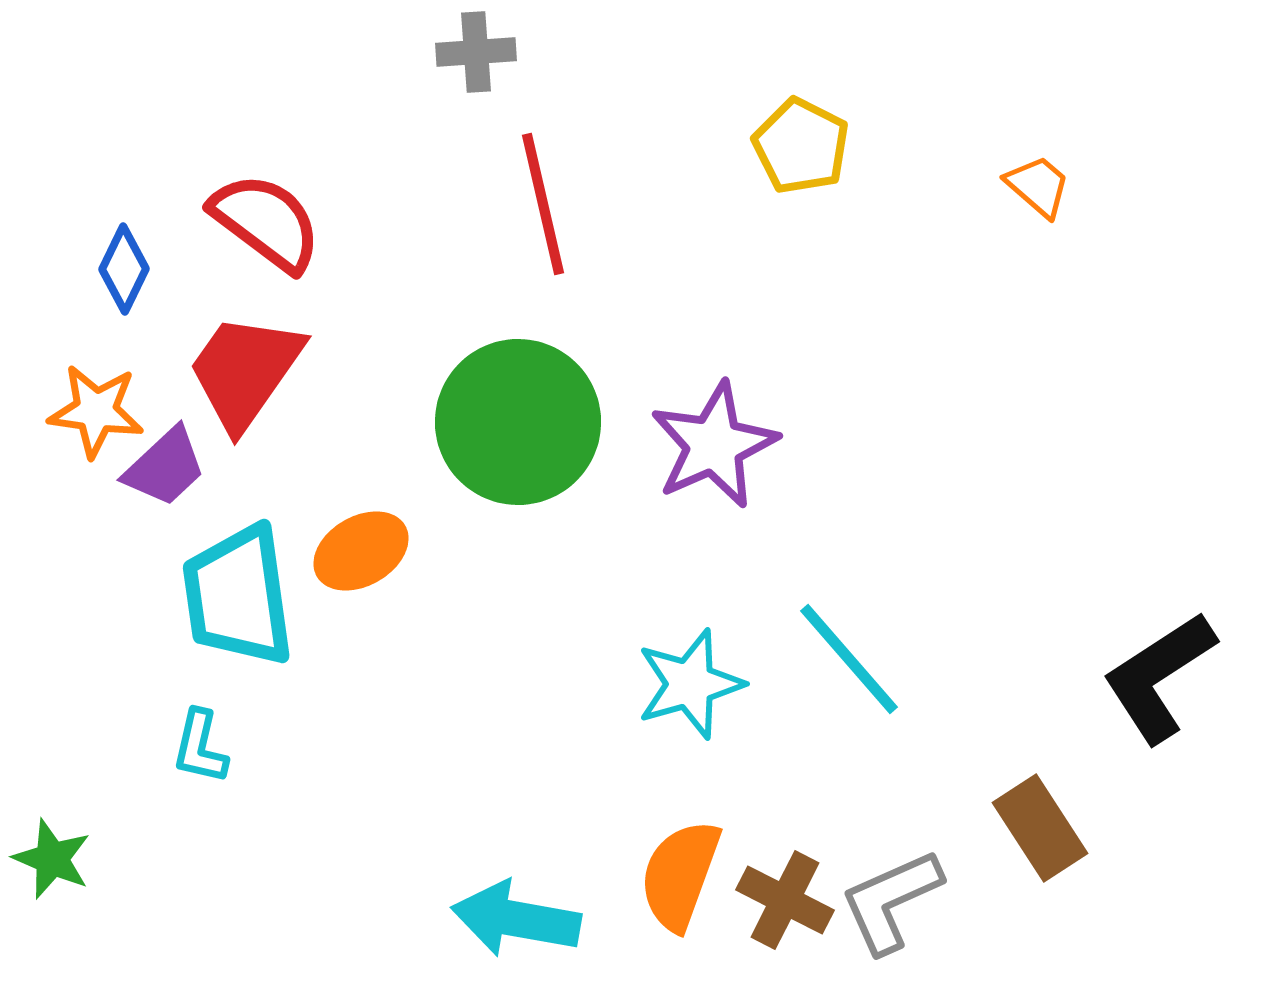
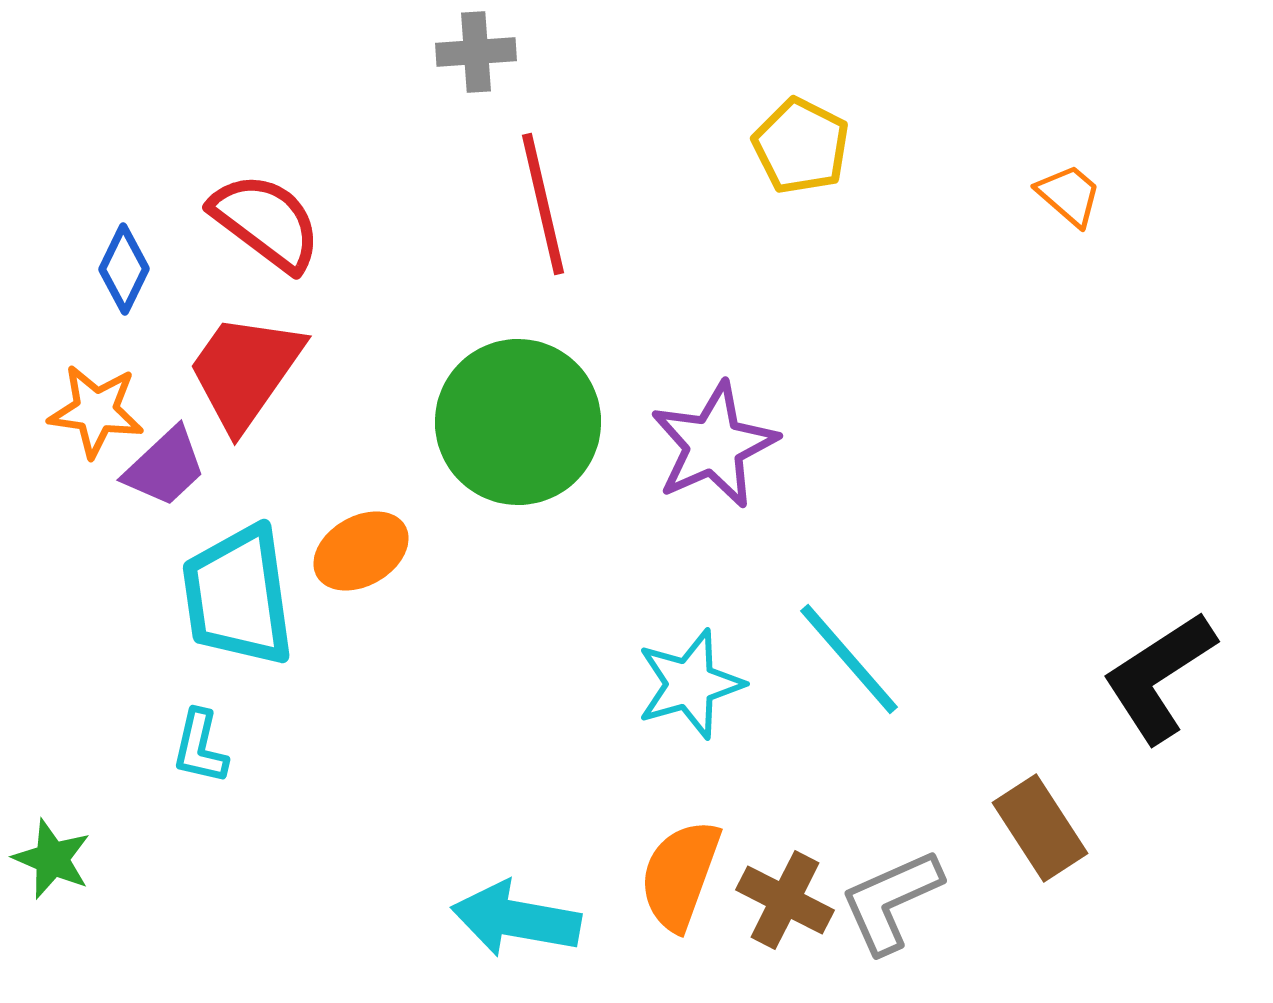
orange trapezoid: moved 31 px right, 9 px down
